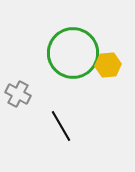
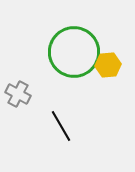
green circle: moved 1 px right, 1 px up
